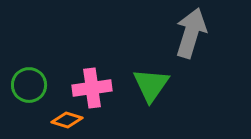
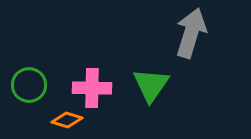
pink cross: rotated 9 degrees clockwise
